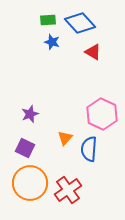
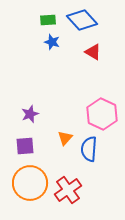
blue diamond: moved 2 px right, 3 px up
purple square: moved 2 px up; rotated 30 degrees counterclockwise
